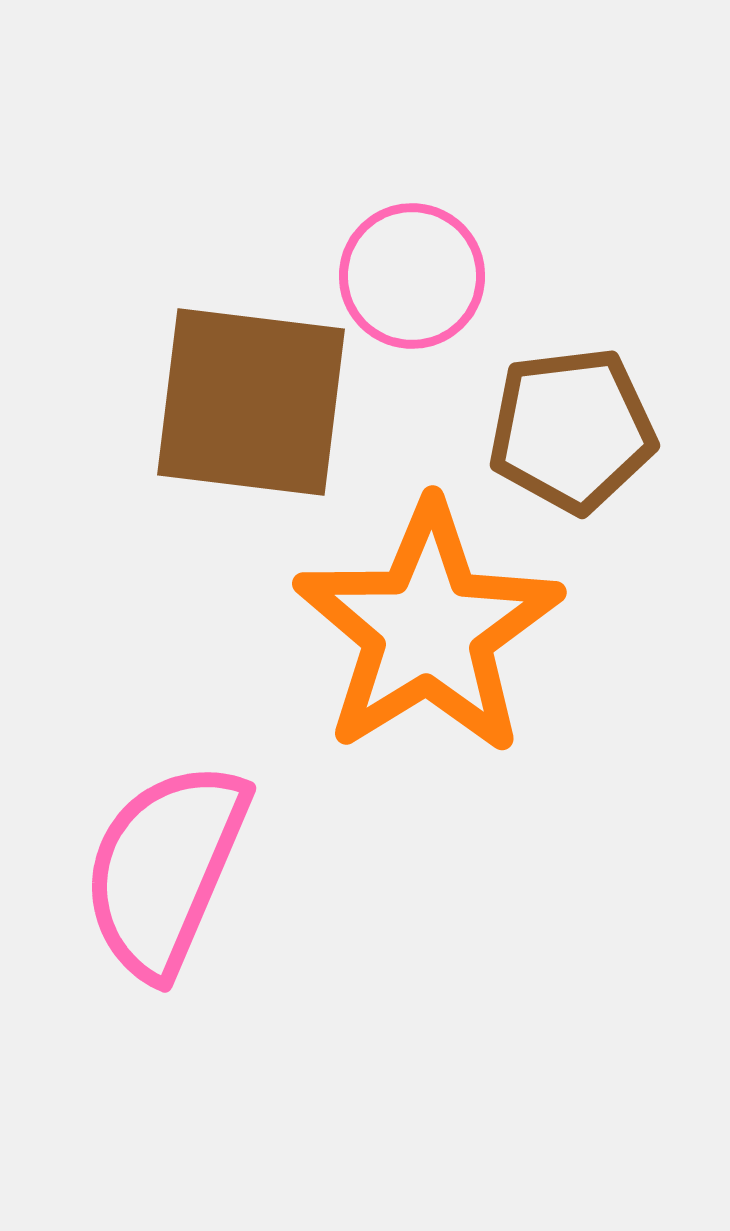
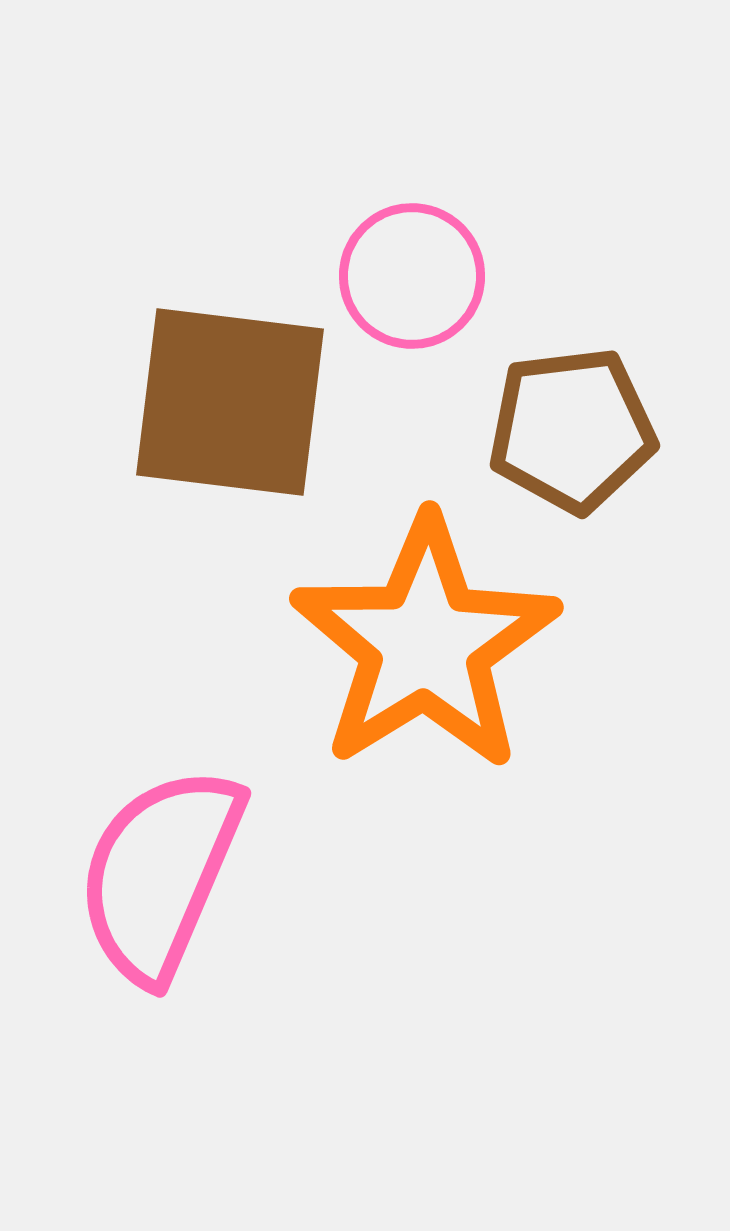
brown square: moved 21 px left
orange star: moved 3 px left, 15 px down
pink semicircle: moved 5 px left, 5 px down
